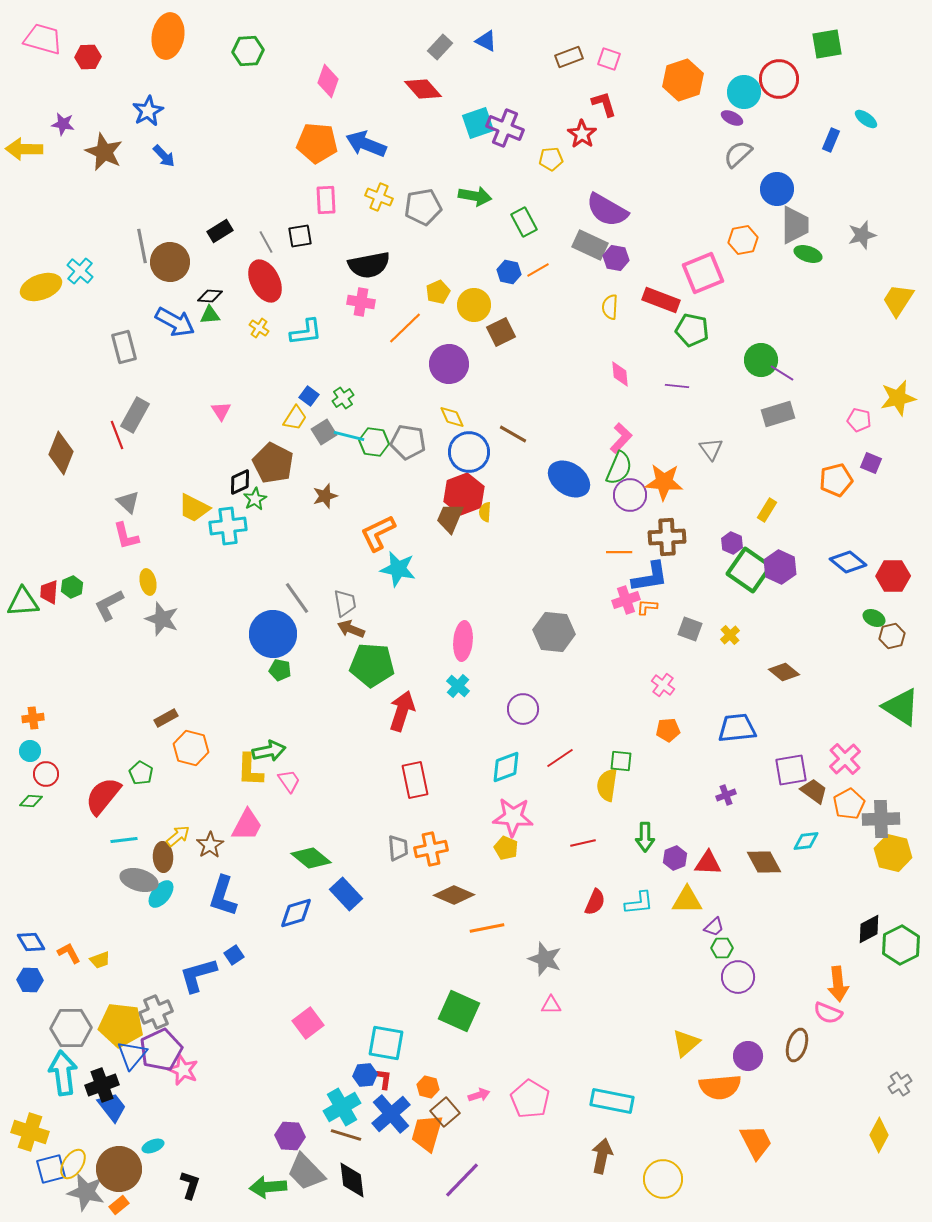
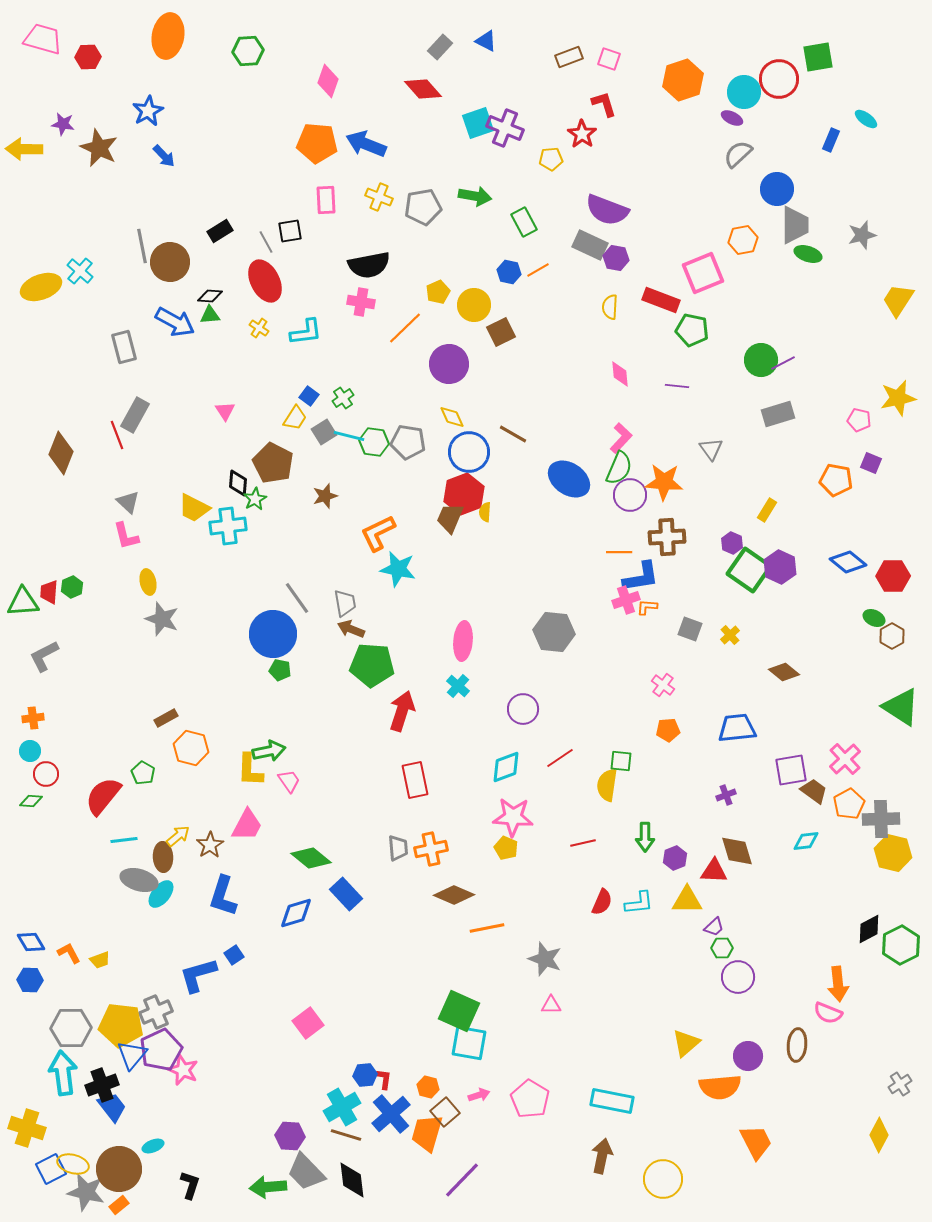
green square at (827, 44): moved 9 px left, 13 px down
brown star at (104, 152): moved 5 px left, 4 px up
purple semicircle at (607, 210): rotated 9 degrees counterclockwise
black square at (300, 236): moved 10 px left, 5 px up
purple line at (782, 373): moved 1 px right, 10 px up; rotated 60 degrees counterclockwise
pink triangle at (221, 411): moved 4 px right
orange pentagon at (836, 480): rotated 24 degrees clockwise
black diamond at (240, 482): moved 2 px left, 1 px down; rotated 60 degrees counterclockwise
blue L-shape at (650, 577): moved 9 px left
gray L-shape at (109, 605): moved 65 px left, 51 px down
brown hexagon at (892, 636): rotated 15 degrees counterclockwise
green pentagon at (141, 773): moved 2 px right
brown diamond at (764, 862): moved 27 px left, 11 px up; rotated 12 degrees clockwise
red triangle at (708, 863): moved 6 px right, 8 px down
red semicircle at (595, 902): moved 7 px right
cyan square at (386, 1043): moved 83 px right
brown ellipse at (797, 1045): rotated 12 degrees counterclockwise
yellow cross at (30, 1132): moved 3 px left, 4 px up
yellow ellipse at (73, 1164): rotated 72 degrees clockwise
blue square at (51, 1169): rotated 12 degrees counterclockwise
